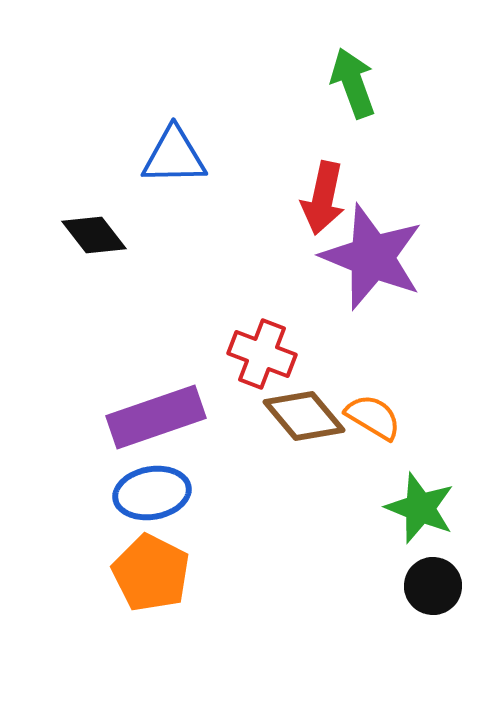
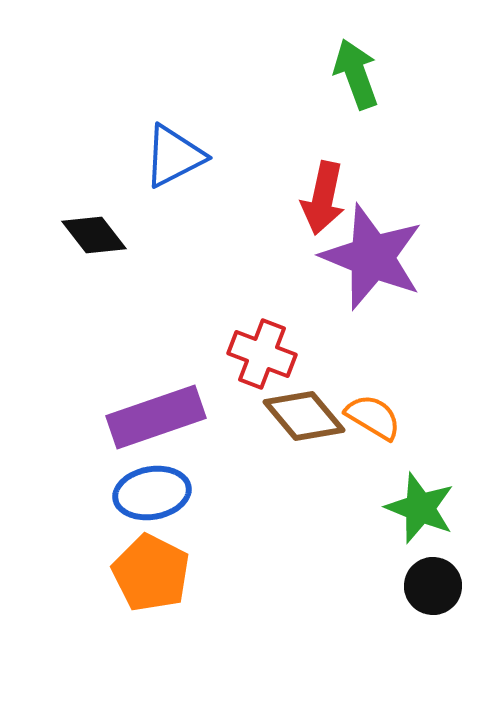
green arrow: moved 3 px right, 9 px up
blue triangle: rotated 26 degrees counterclockwise
